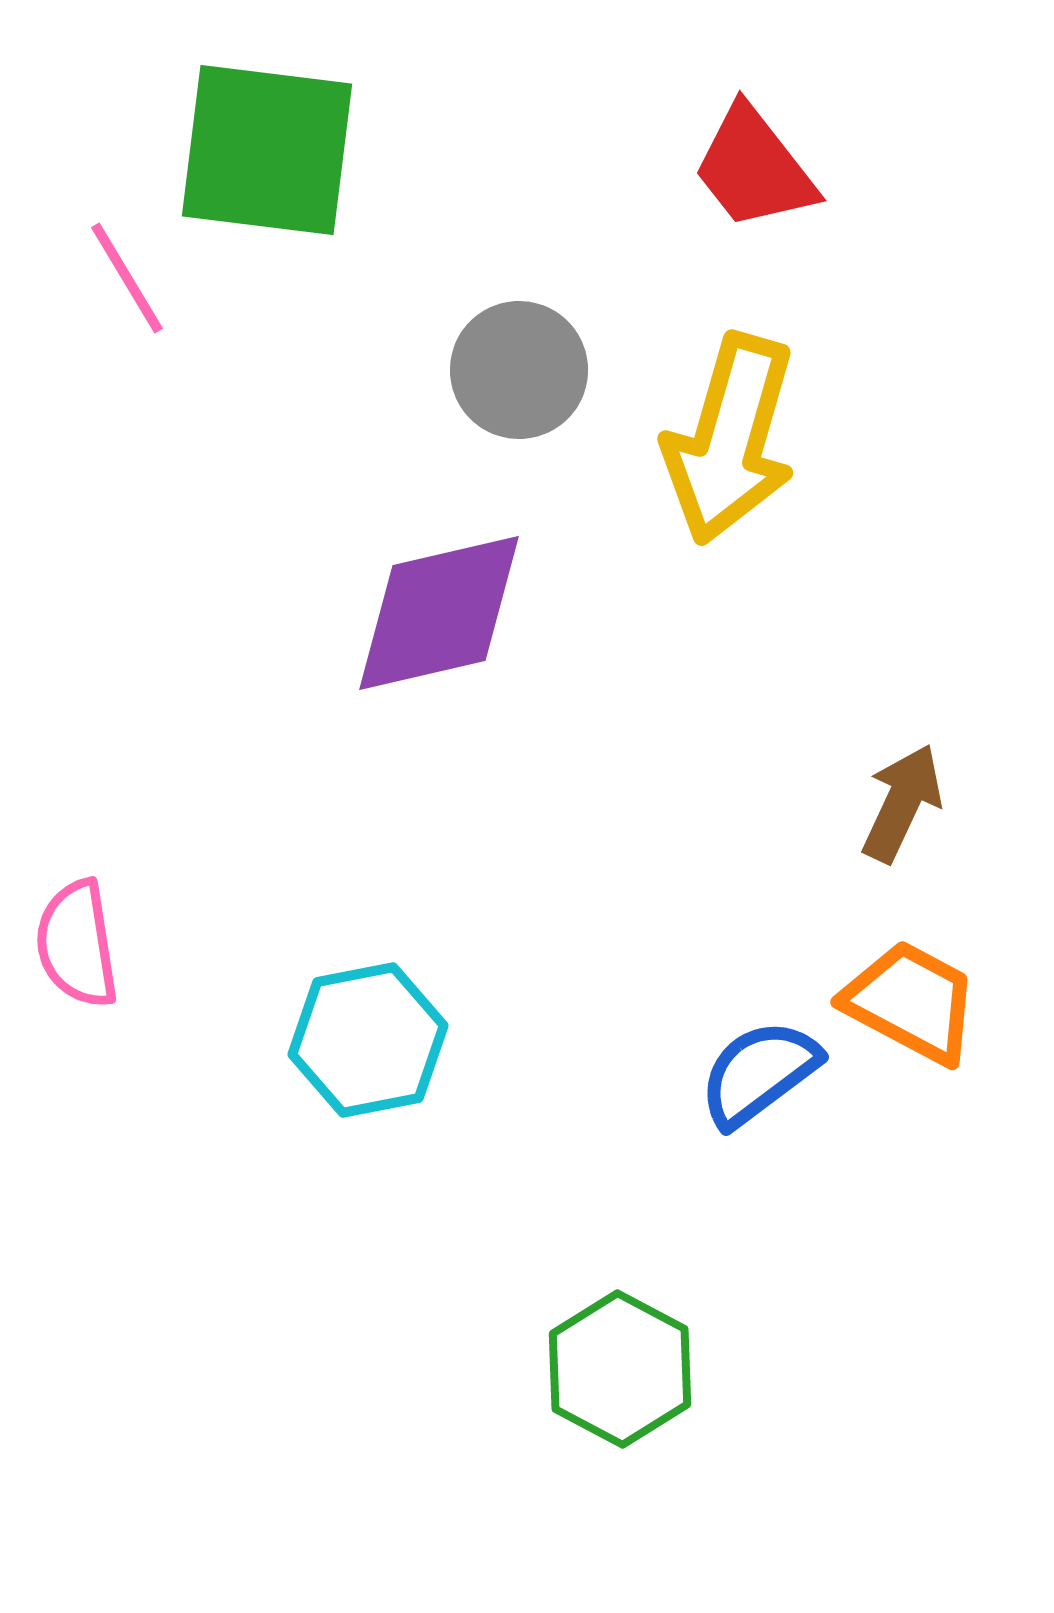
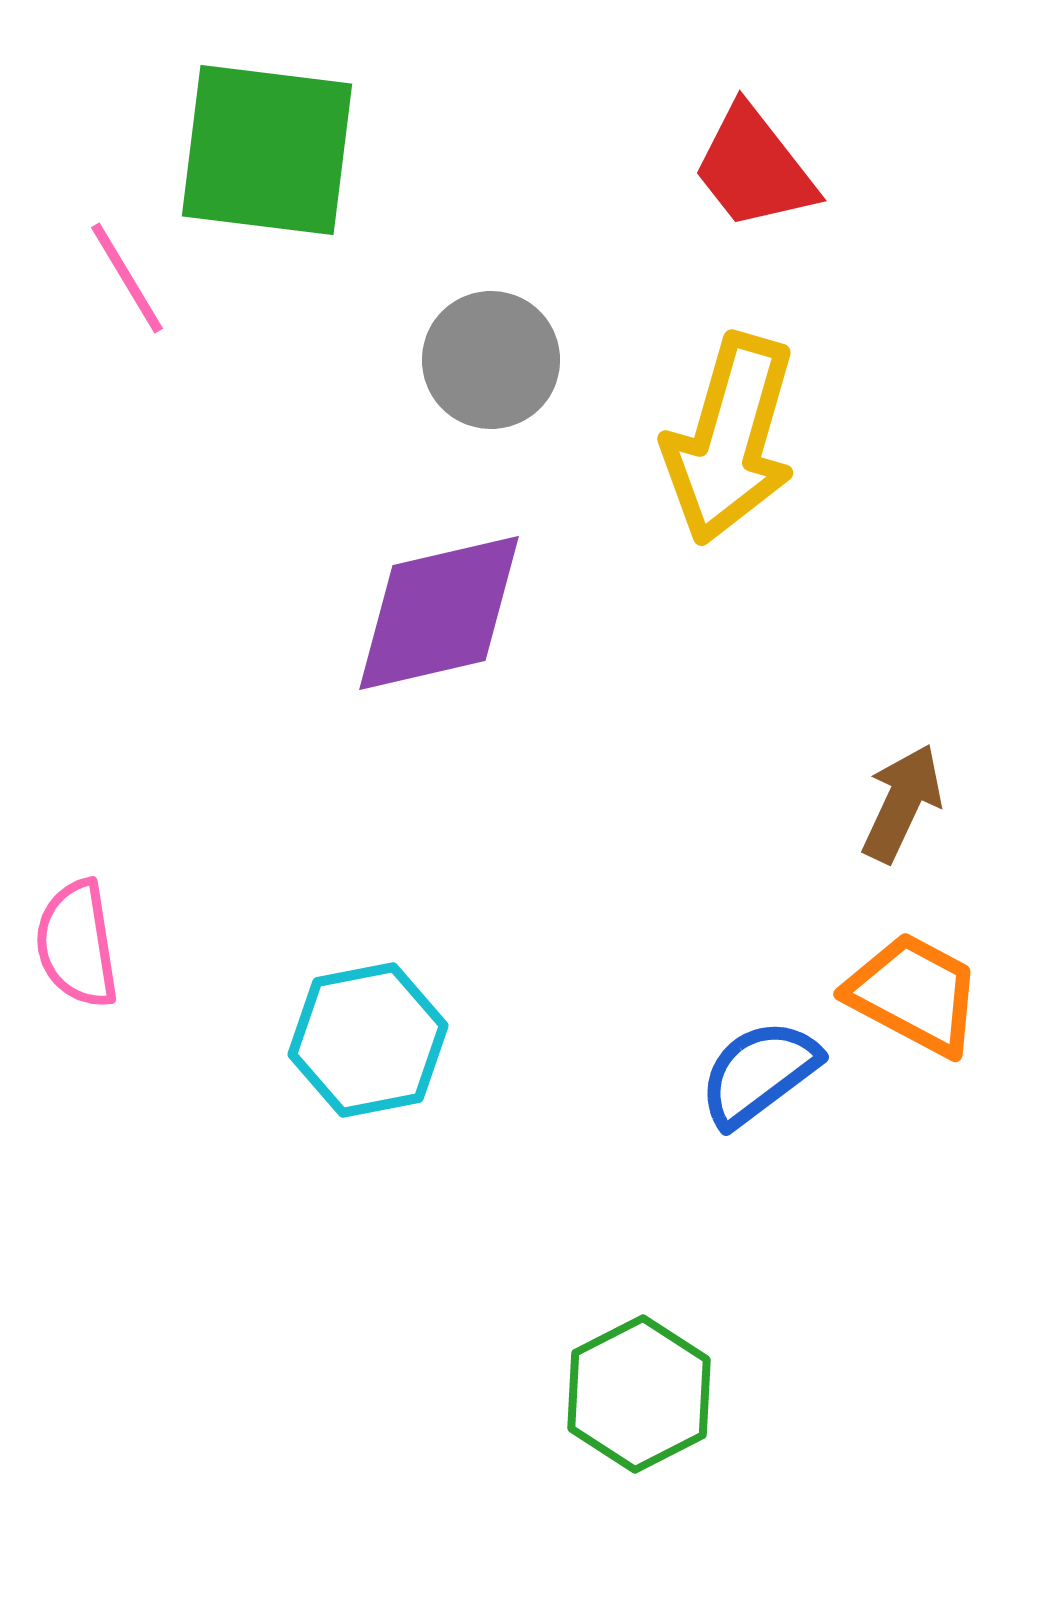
gray circle: moved 28 px left, 10 px up
orange trapezoid: moved 3 px right, 8 px up
green hexagon: moved 19 px right, 25 px down; rotated 5 degrees clockwise
